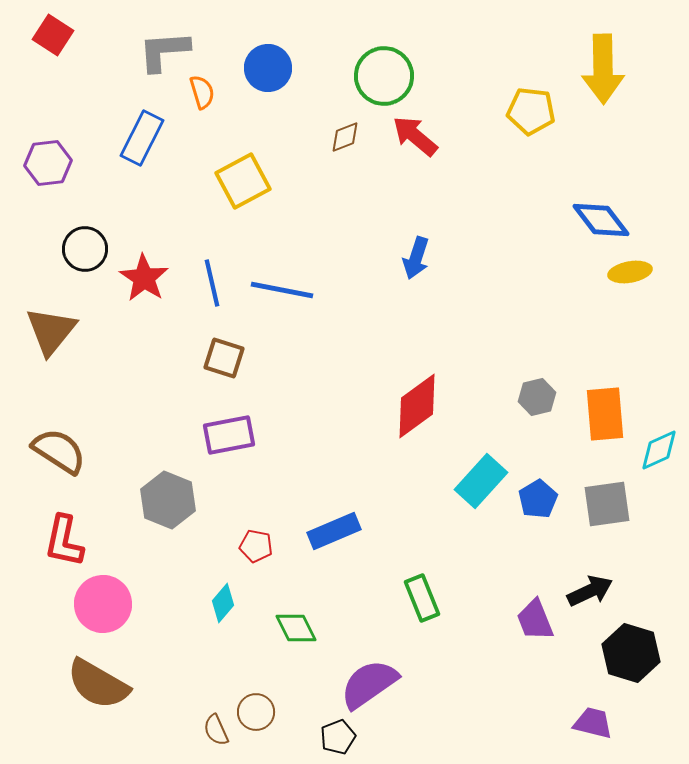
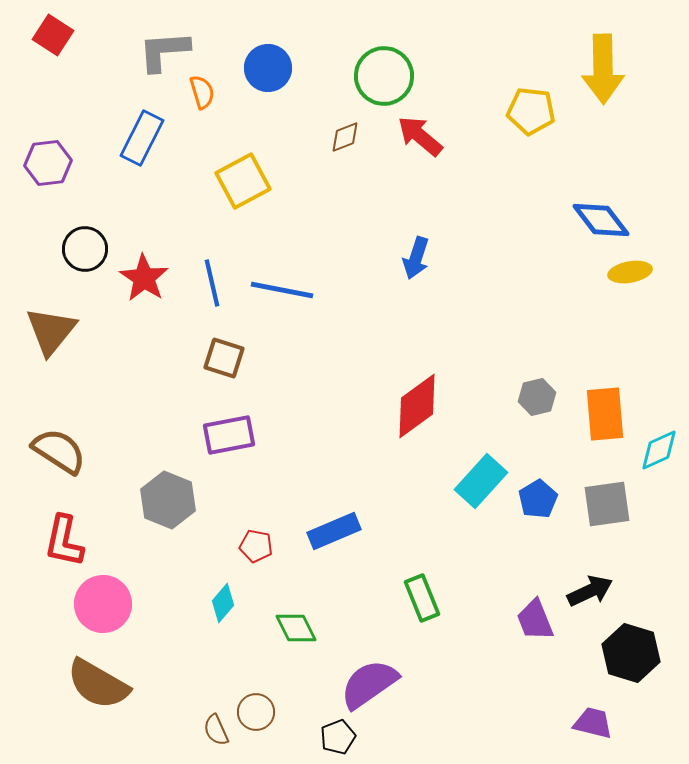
red arrow at (415, 136): moved 5 px right
